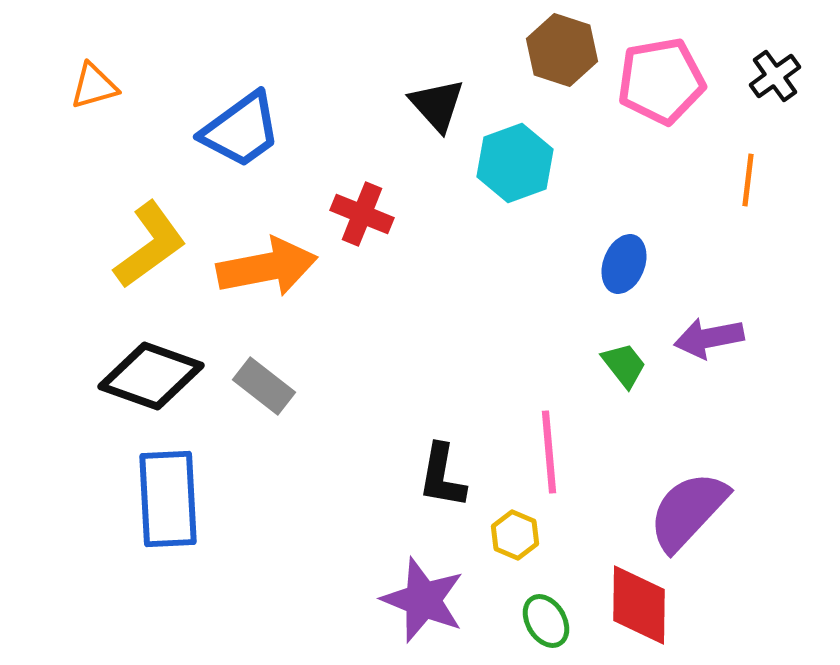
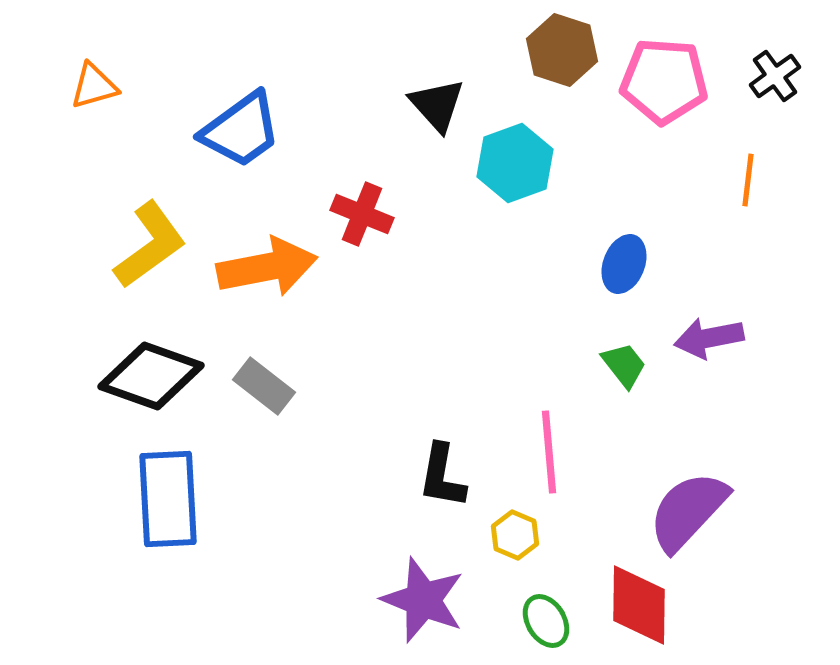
pink pentagon: moved 3 px right; rotated 14 degrees clockwise
